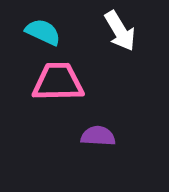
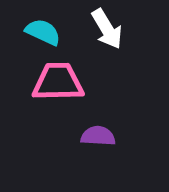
white arrow: moved 13 px left, 2 px up
